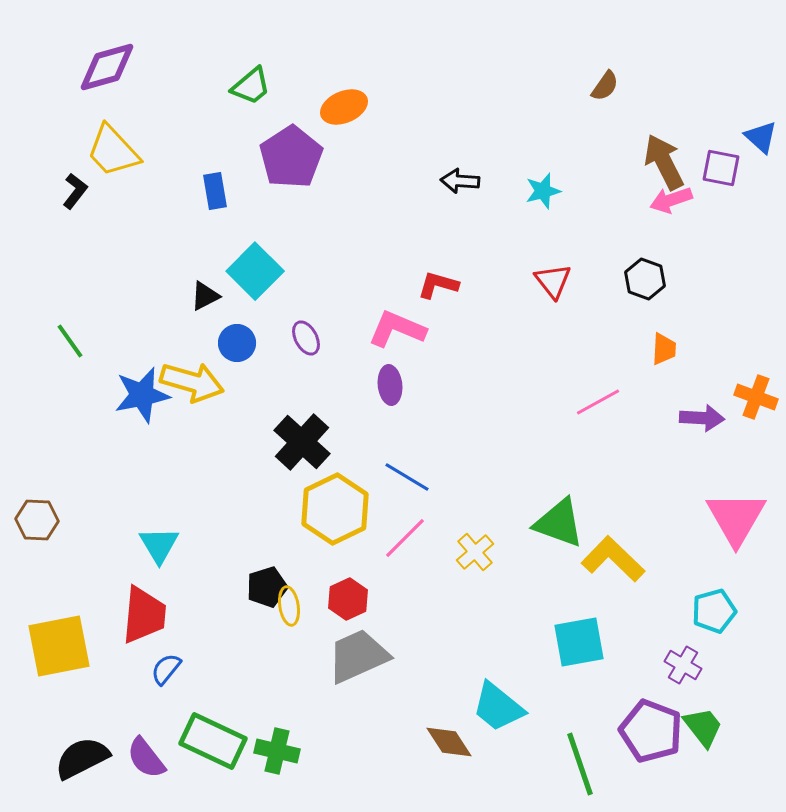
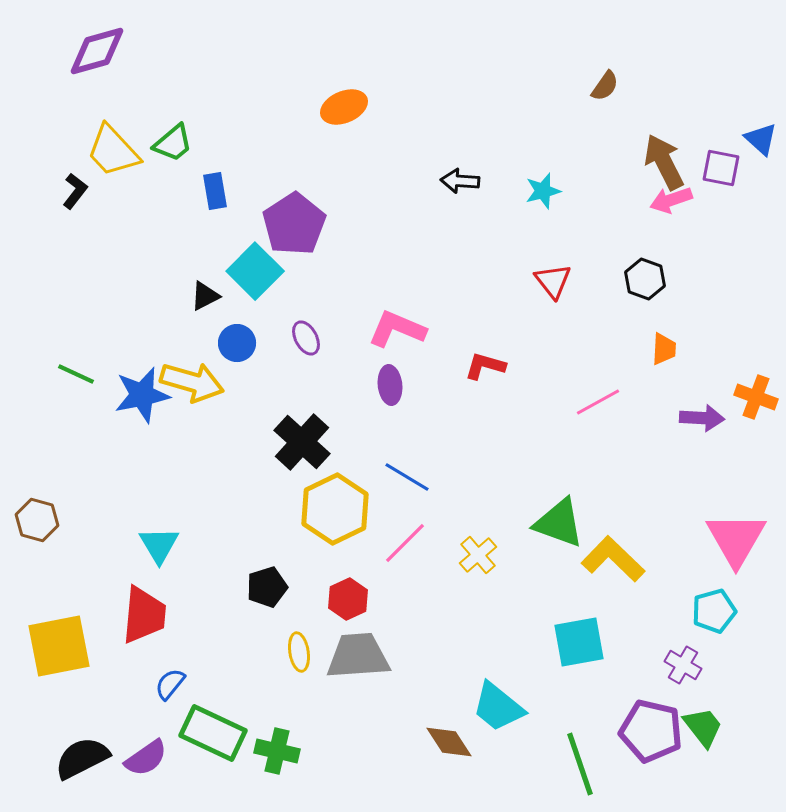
purple diamond at (107, 67): moved 10 px left, 16 px up
green trapezoid at (251, 86): moved 78 px left, 57 px down
blue triangle at (761, 137): moved 2 px down
purple pentagon at (291, 157): moved 3 px right, 67 px down
red L-shape at (438, 285): moved 47 px right, 81 px down
green line at (70, 341): moved 6 px right, 33 px down; rotated 30 degrees counterclockwise
pink triangle at (736, 518): moved 21 px down
brown hexagon at (37, 520): rotated 12 degrees clockwise
pink line at (405, 538): moved 5 px down
yellow cross at (475, 552): moved 3 px right, 3 px down
yellow ellipse at (289, 606): moved 10 px right, 46 px down
gray trapezoid at (358, 656): rotated 20 degrees clockwise
blue semicircle at (166, 669): moved 4 px right, 15 px down
purple pentagon at (651, 731): rotated 8 degrees counterclockwise
green rectangle at (213, 741): moved 8 px up
purple semicircle at (146, 758): rotated 87 degrees counterclockwise
